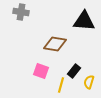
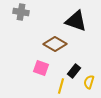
black triangle: moved 8 px left; rotated 15 degrees clockwise
brown diamond: rotated 20 degrees clockwise
pink square: moved 3 px up
yellow line: moved 1 px down
